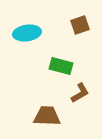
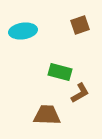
cyan ellipse: moved 4 px left, 2 px up
green rectangle: moved 1 px left, 6 px down
brown trapezoid: moved 1 px up
